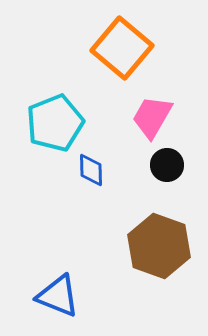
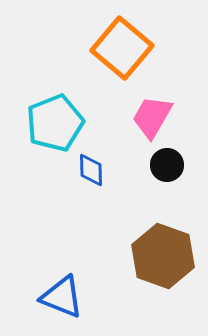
brown hexagon: moved 4 px right, 10 px down
blue triangle: moved 4 px right, 1 px down
